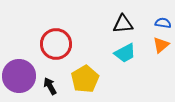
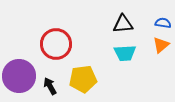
cyan trapezoid: rotated 25 degrees clockwise
yellow pentagon: moved 2 px left; rotated 24 degrees clockwise
